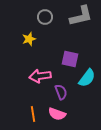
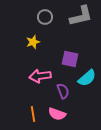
yellow star: moved 4 px right, 3 px down
cyan semicircle: rotated 12 degrees clockwise
purple semicircle: moved 2 px right, 1 px up
